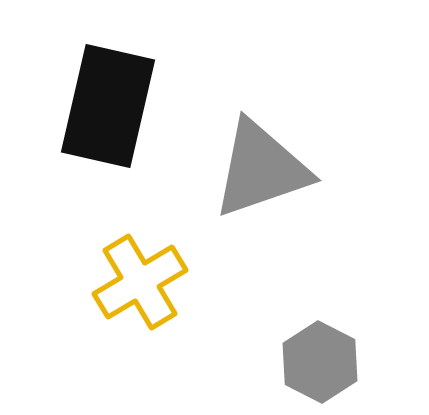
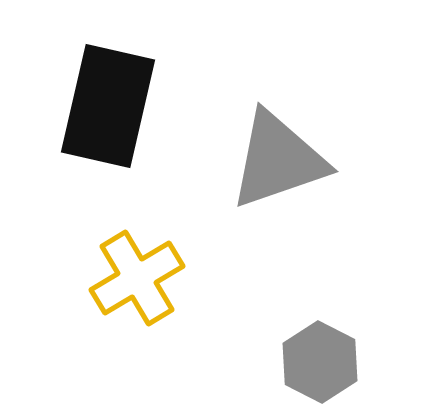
gray triangle: moved 17 px right, 9 px up
yellow cross: moved 3 px left, 4 px up
